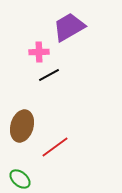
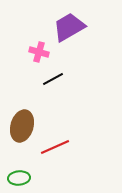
pink cross: rotated 18 degrees clockwise
black line: moved 4 px right, 4 px down
red line: rotated 12 degrees clockwise
green ellipse: moved 1 px left, 1 px up; rotated 45 degrees counterclockwise
